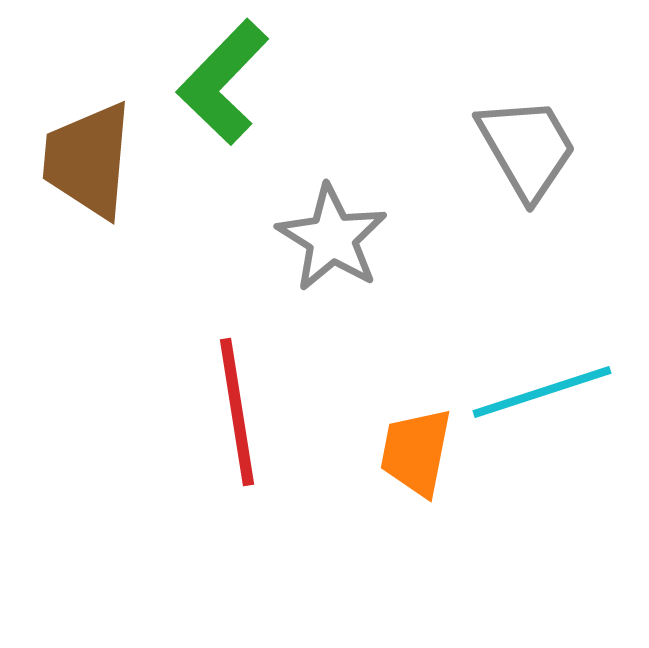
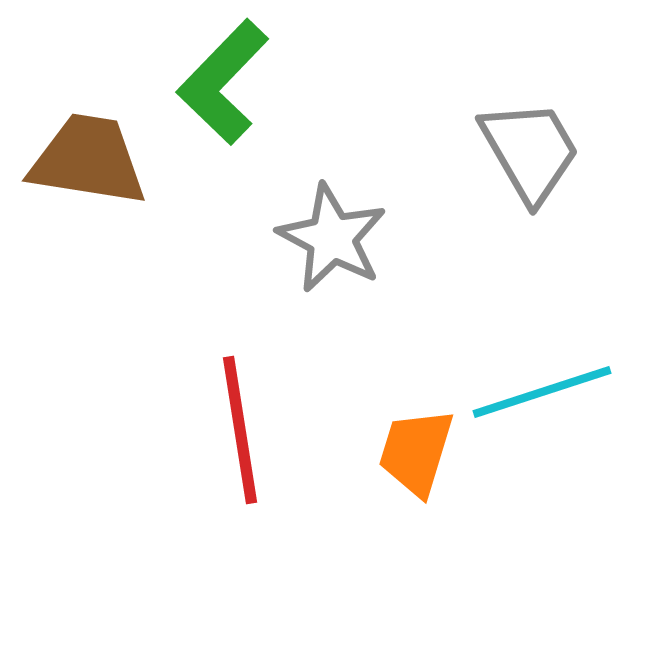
gray trapezoid: moved 3 px right, 3 px down
brown trapezoid: rotated 94 degrees clockwise
gray star: rotated 4 degrees counterclockwise
red line: moved 3 px right, 18 px down
orange trapezoid: rotated 6 degrees clockwise
